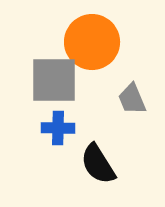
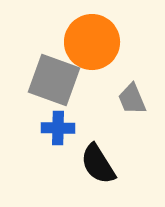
gray square: rotated 20 degrees clockwise
